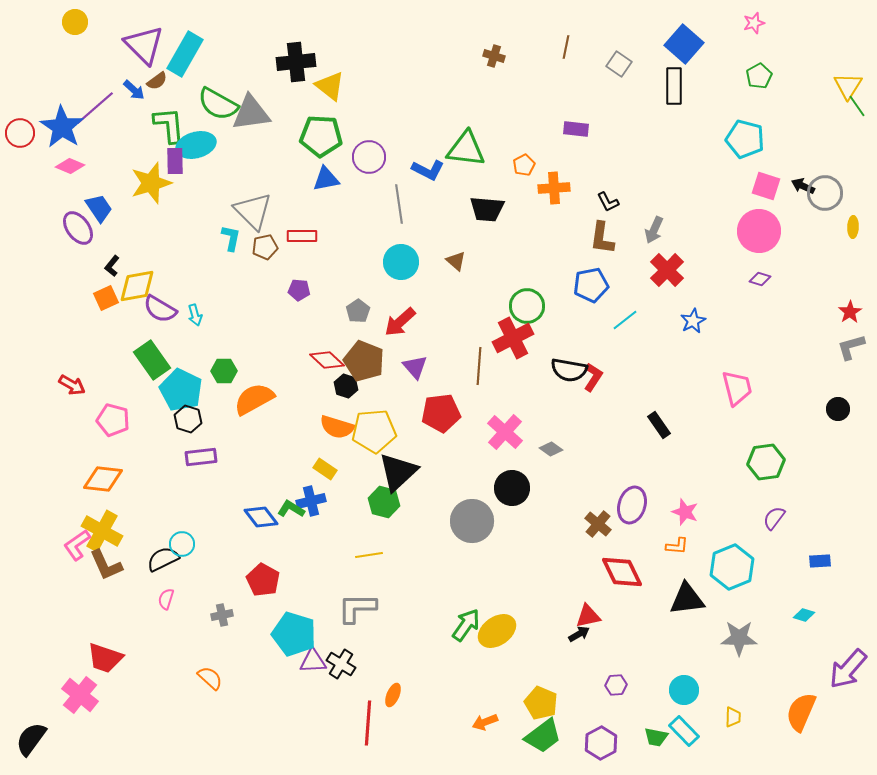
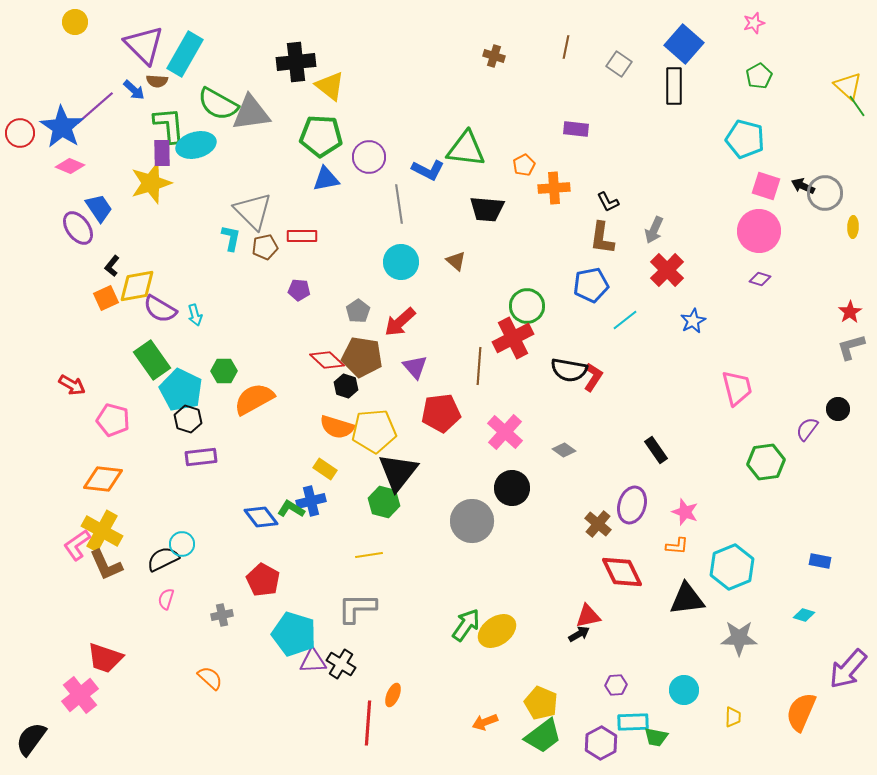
brown semicircle at (157, 81): rotated 40 degrees clockwise
yellow triangle at (848, 86): rotated 20 degrees counterclockwise
purple rectangle at (175, 161): moved 13 px left, 8 px up
brown pentagon at (364, 361): moved 2 px left, 4 px up; rotated 12 degrees counterclockwise
black rectangle at (659, 425): moved 3 px left, 25 px down
gray diamond at (551, 449): moved 13 px right, 1 px down
black triangle at (398, 472): rotated 9 degrees counterclockwise
purple semicircle at (774, 518): moved 33 px right, 89 px up
blue rectangle at (820, 561): rotated 15 degrees clockwise
pink cross at (80, 695): rotated 12 degrees clockwise
cyan rectangle at (684, 731): moved 51 px left, 9 px up; rotated 48 degrees counterclockwise
